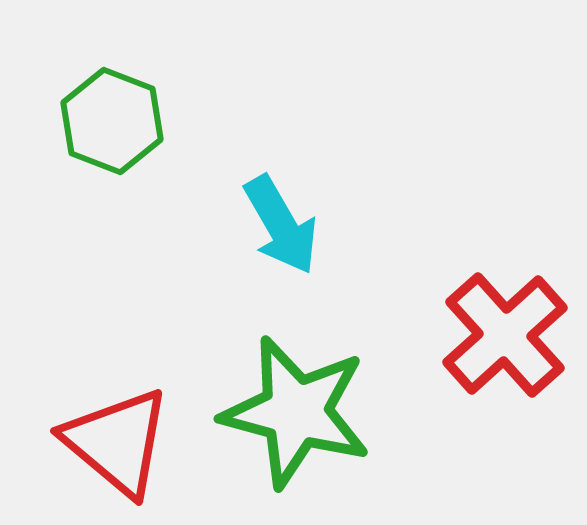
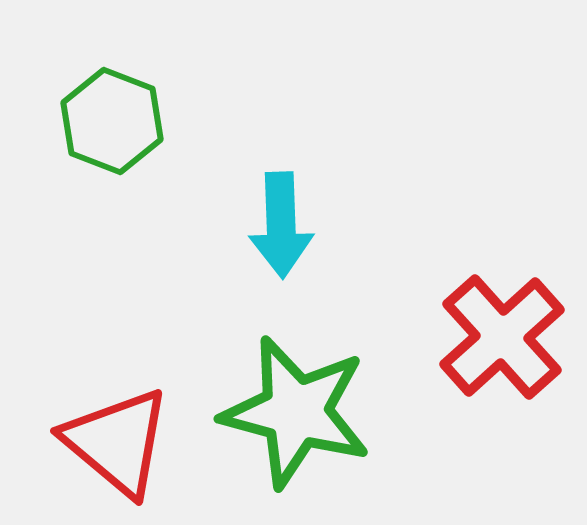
cyan arrow: rotated 28 degrees clockwise
red cross: moved 3 px left, 2 px down
